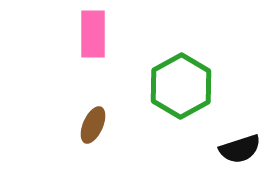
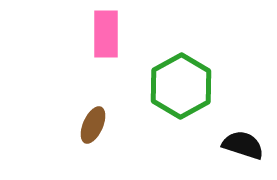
pink rectangle: moved 13 px right
black semicircle: moved 3 px right, 4 px up; rotated 144 degrees counterclockwise
